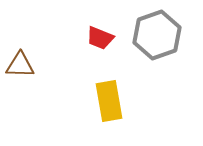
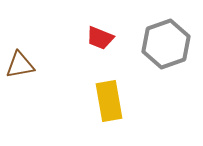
gray hexagon: moved 9 px right, 9 px down
brown triangle: rotated 12 degrees counterclockwise
